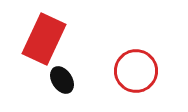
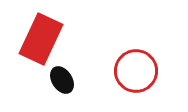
red rectangle: moved 3 px left
